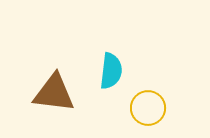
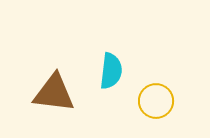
yellow circle: moved 8 px right, 7 px up
